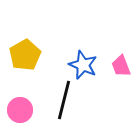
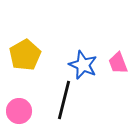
pink trapezoid: moved 3 px left, 3 px up
pink circle: moved 1 px left, 1 px down
